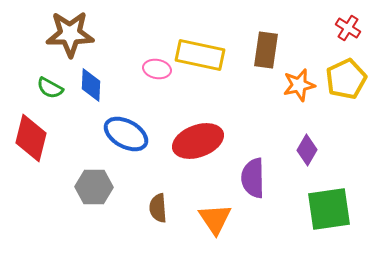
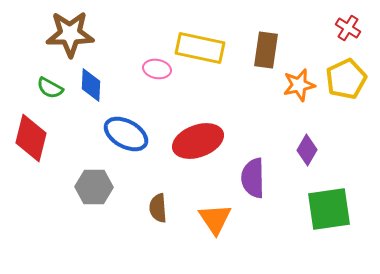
yellow rectangle: moved 7 px up
